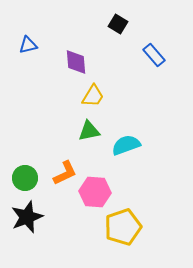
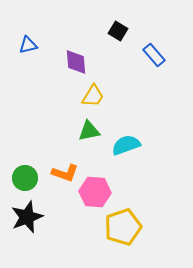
black square: moved 7 px down
orange L-shape: rotated 44 degrees clockwise
